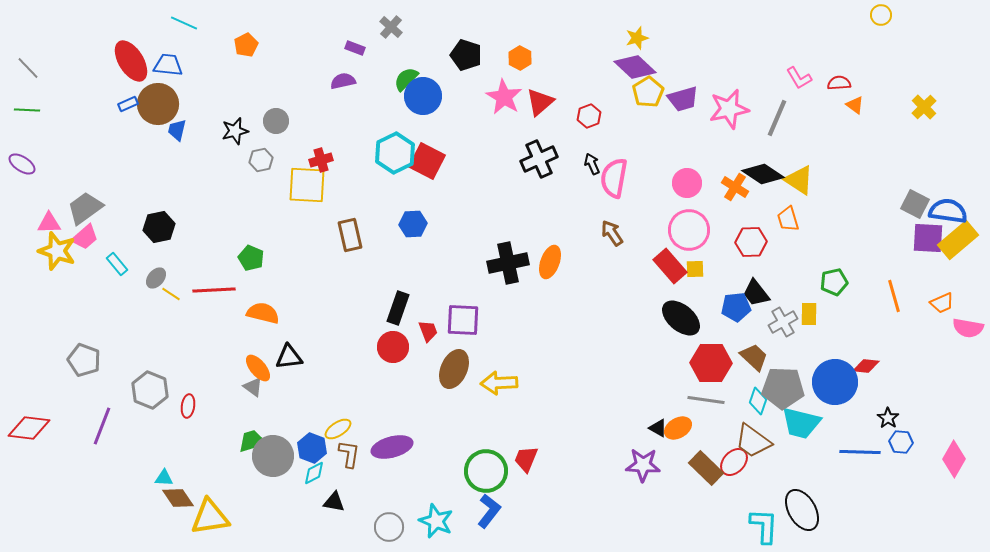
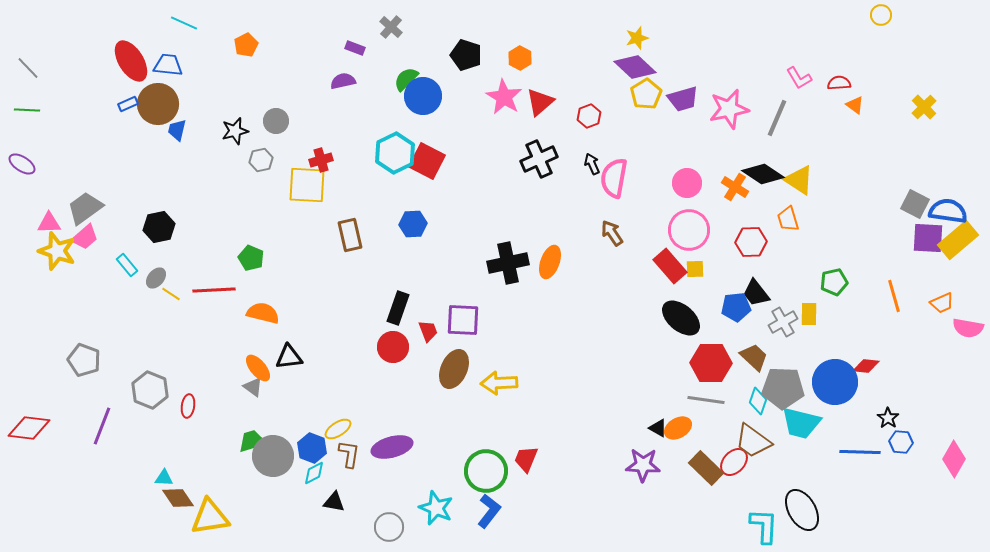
yellow pentagon at (648, 92): moved 2 px left, 2 px down
cyan rectangle at (117, 264): moved 10 px right, 1 px down
cyan star at (436, 521): moved 13 px up
